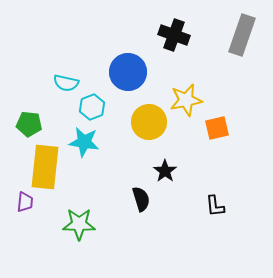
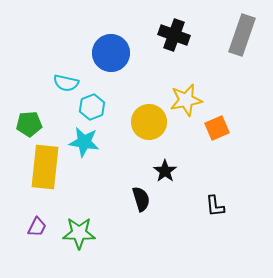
blue circle: moved 17 px left, 19 px up
green pentagon: rotated 10 degrees counterclockwise
orange square: rotated 10 degrees counterclockwise
purple trapezoid: moved 12 px right, 25 px down; rotated 20 degrees clockwise
green star: moved 9 px down
